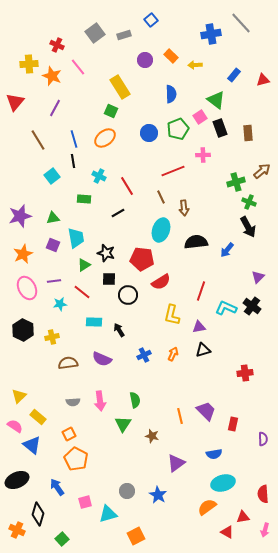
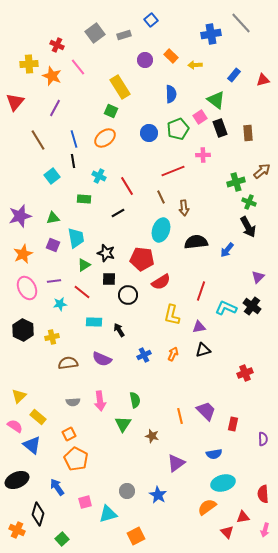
red cross at (245, 373): rotated 14 degrees counterclockwise
red triangle at (227, 532): rotated 16 degrees clockwise
